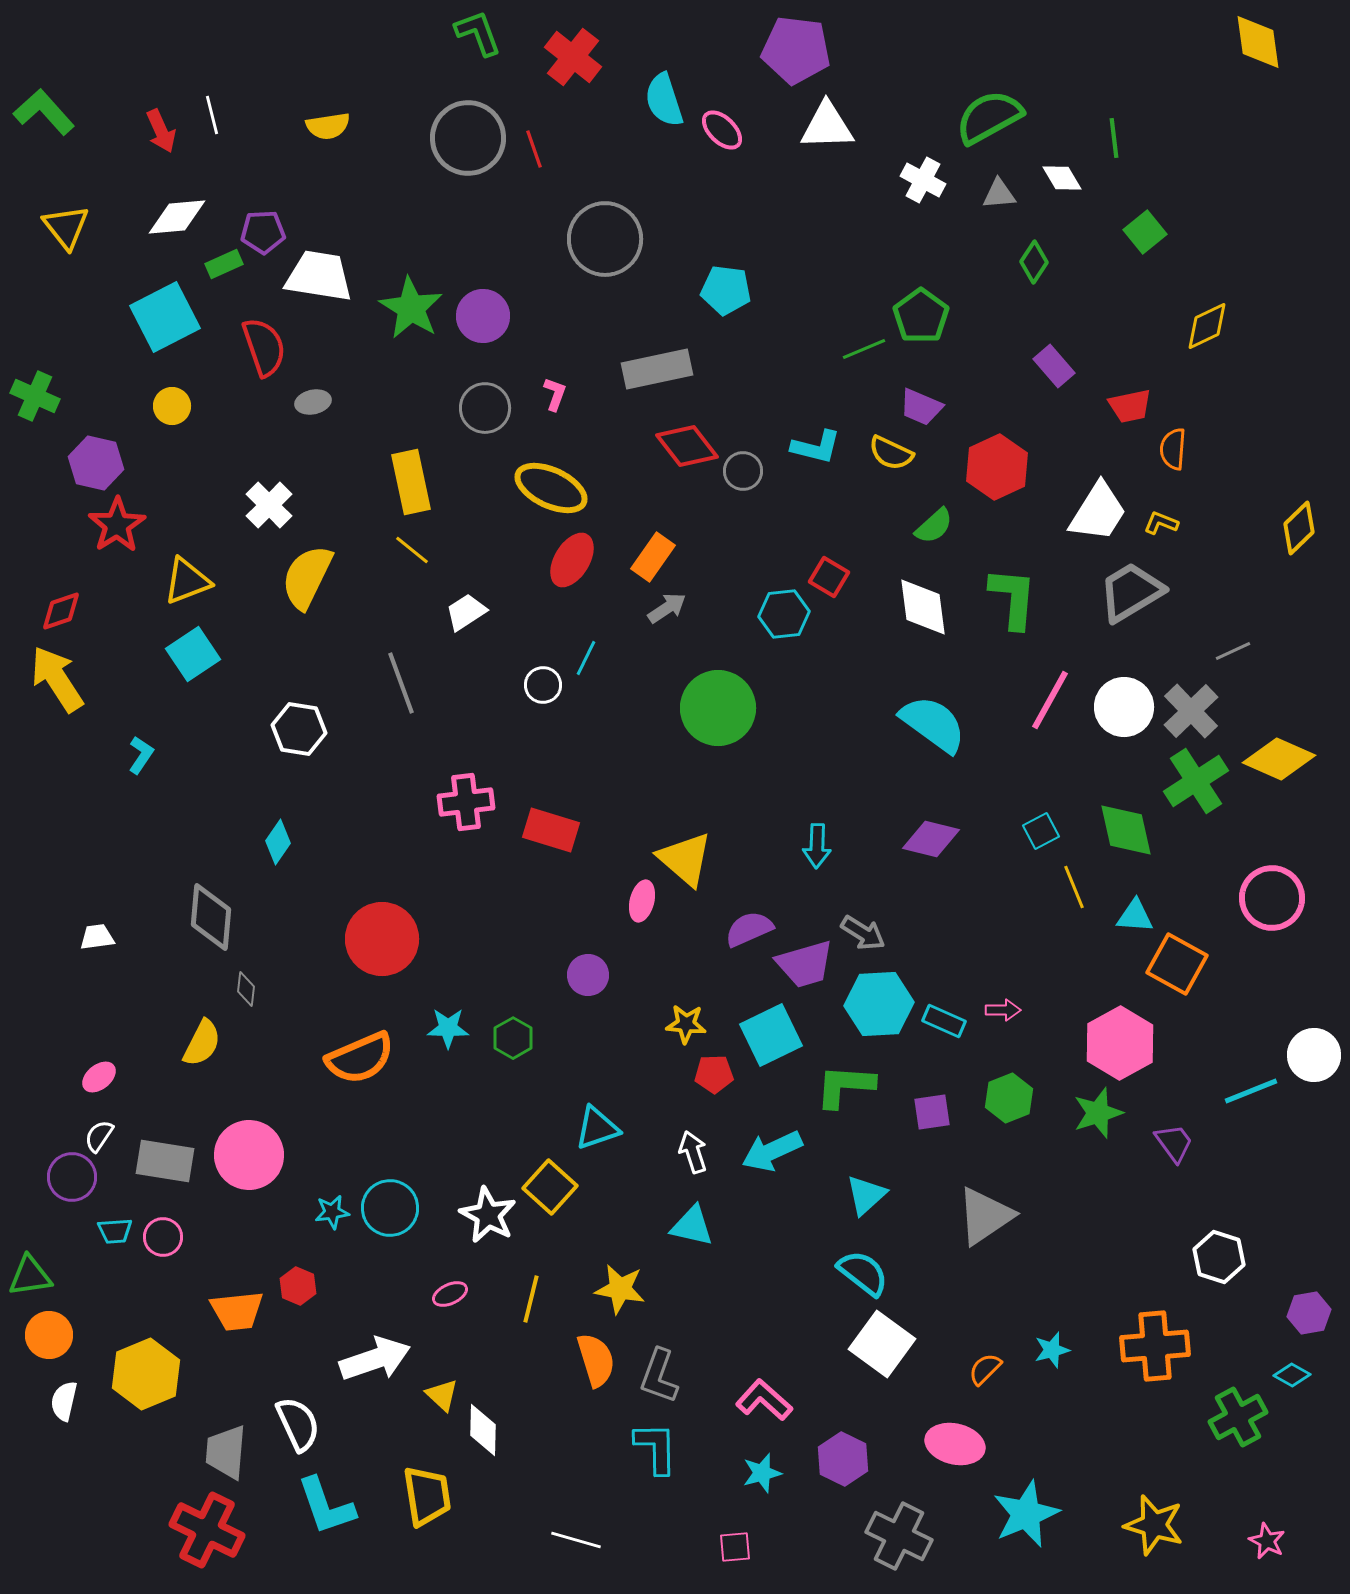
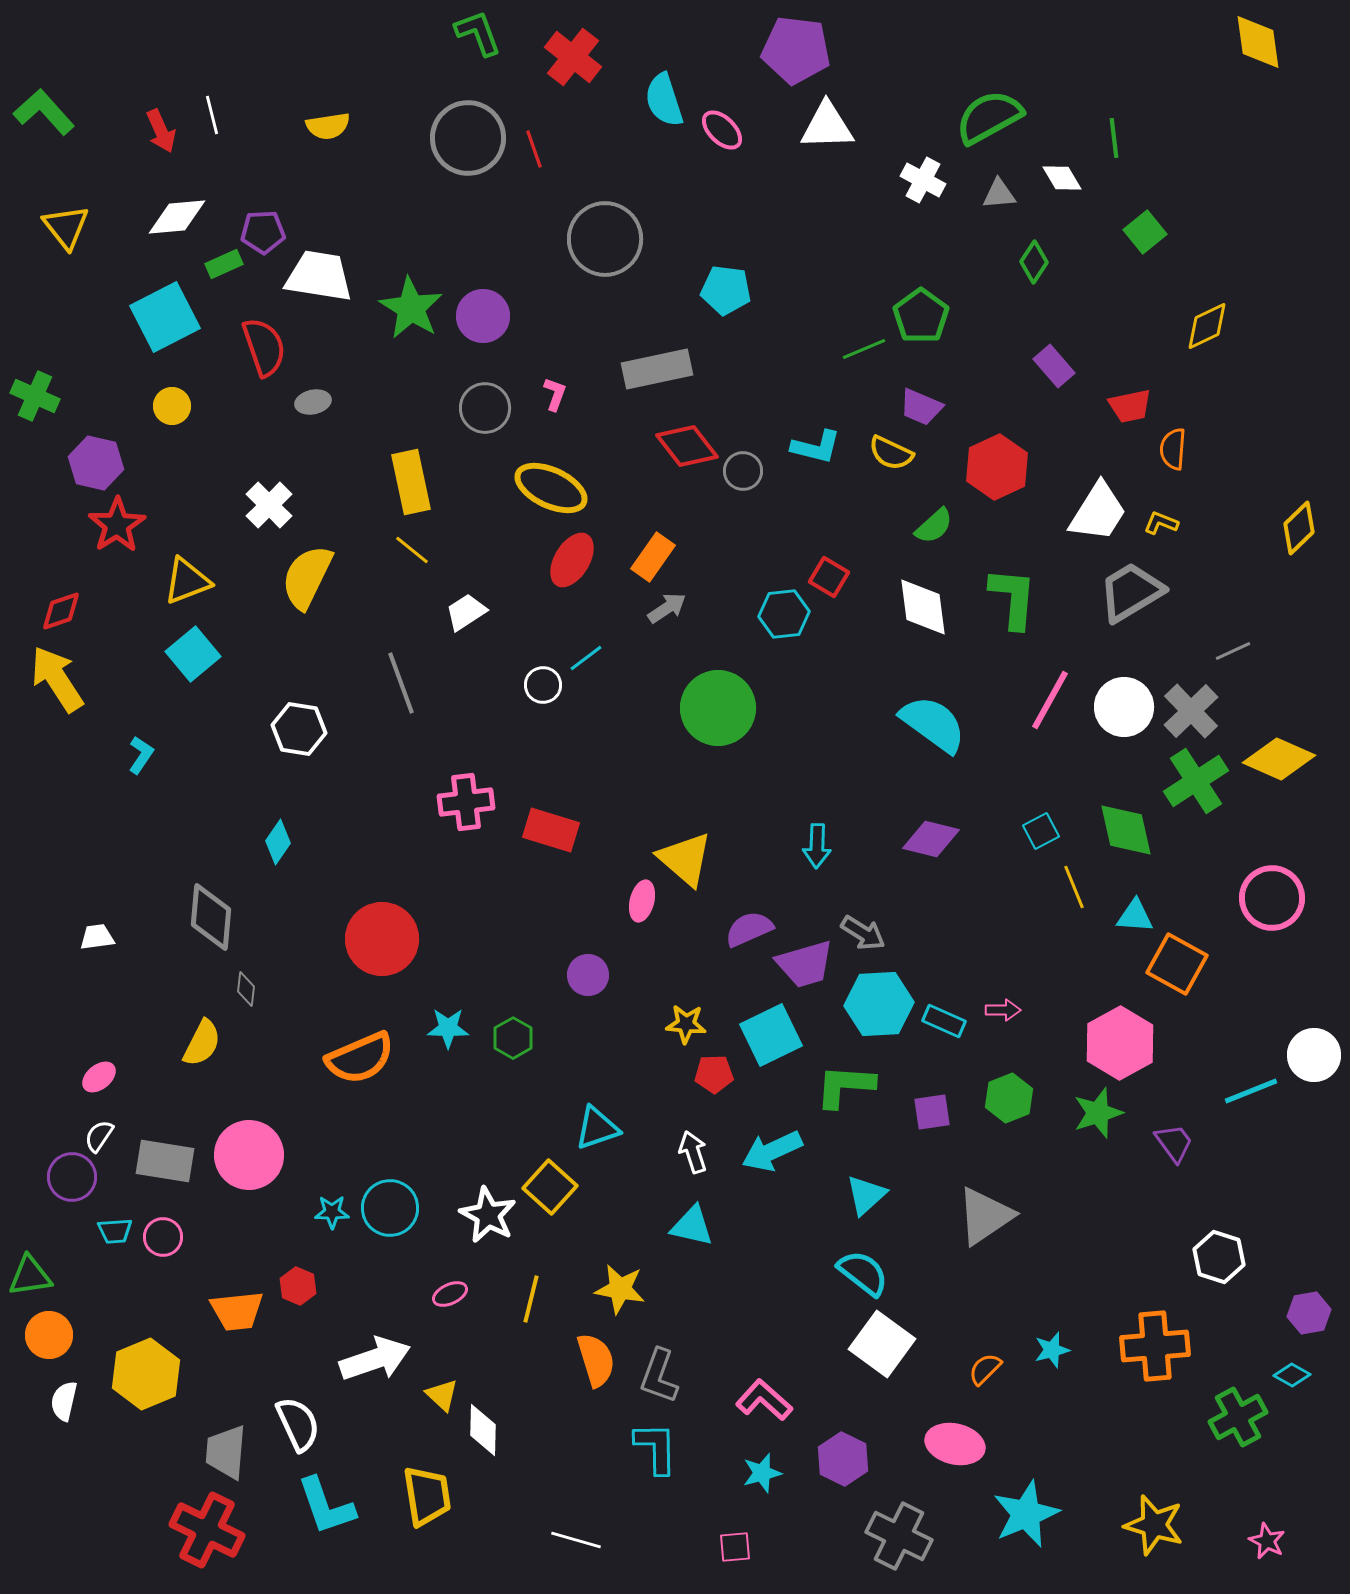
cyan square at (193, 654): rotated 6 degrees counterclockwise
cyan line at (586, 658): rotated 27 degrees clockwise
cyan star at (332, 1212): rotated 8 degrees clockwise
